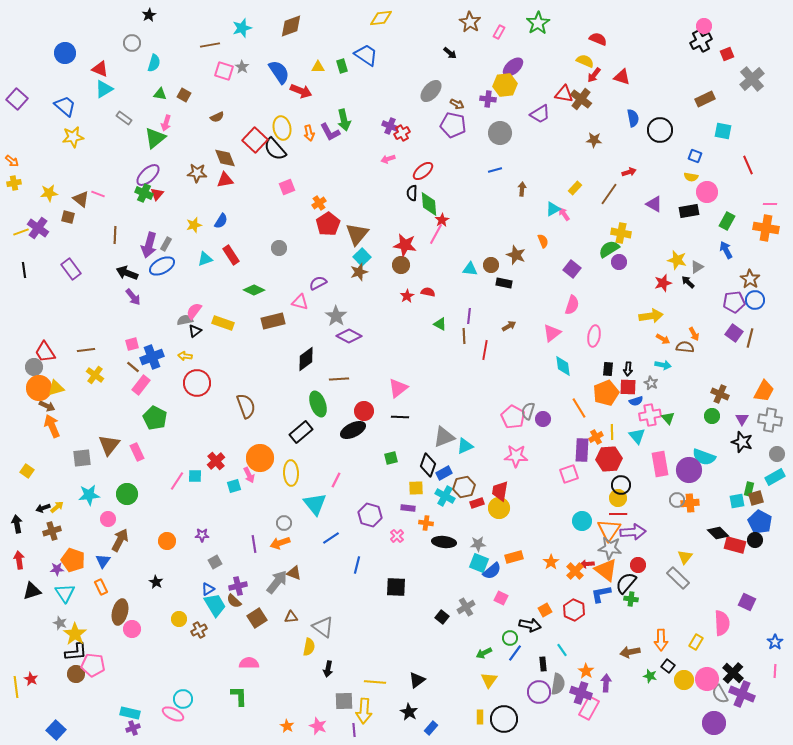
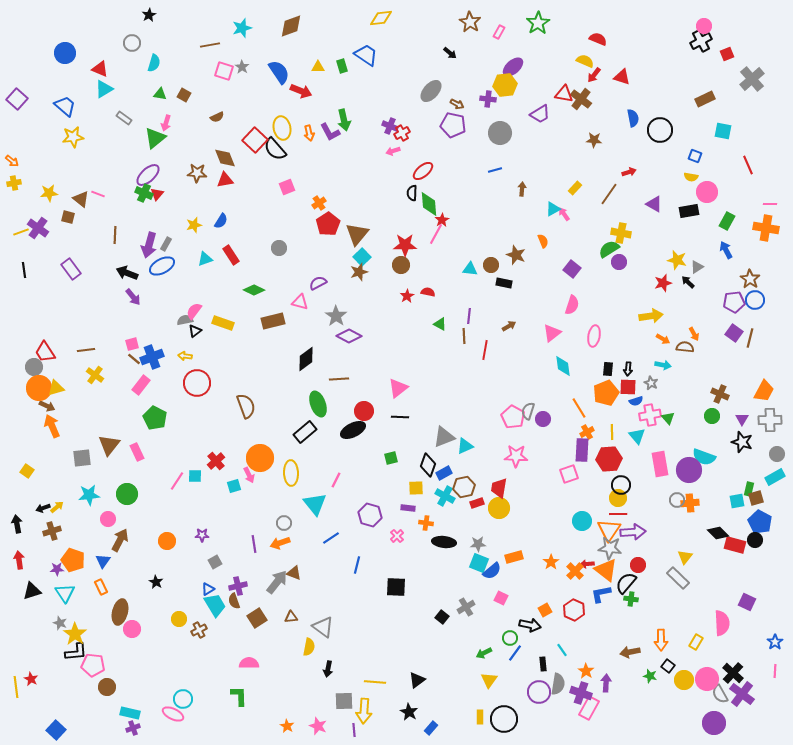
pink arrow at (388, 159): moved 5 px right, 8 px up
red star at (405, 245): rotated 10 degrees counterclockwise
brown line at (133, 367): moved 1 px right, 8 px up
gray cross at (770, 420): rotated 10 degrees counterclockwise
black rectangle at (301, 432): moved 4 px right
orange cross at (596, 437): moved 9 px left, 5 px up
red trapezoid at (500, 491): moved 1 px left, 3 px up
brown semicircle at (234, 601): rotated 28 degrees clockwise
brown circle at (76, 674): moved 31 px right, 13 px down
purple cross at (742, 694): rotated 15 degrees clockwise
